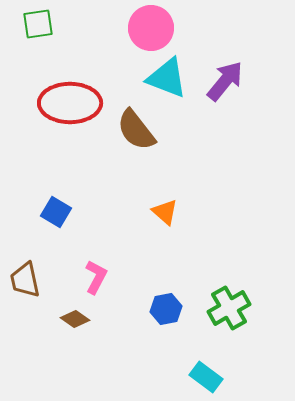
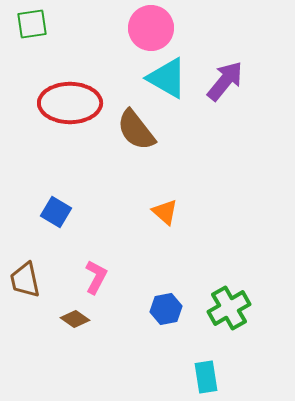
green square: moved 6 px left
cyan triangle: rotated 9 degrees clockwise
cyan rectangle: rotated 44 degrees clockwise
